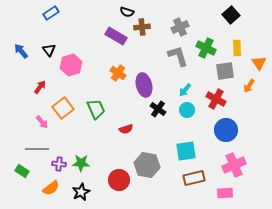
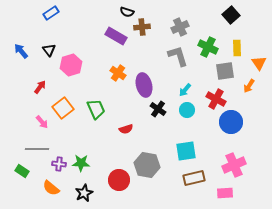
green cross: moved 2 px right, 1 px up
blue circle: moved 5 px right, 8 px up
orange semicircle: rotated 78 degrees clockwise
black star: moved 3 px right, 1 px down
